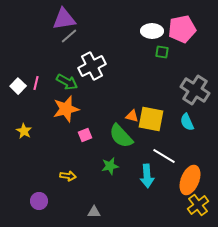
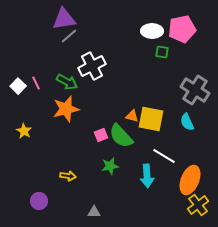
pink line: rotated 40 degrees counterclockwise
pink square: moved 16 px right
